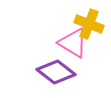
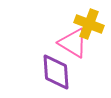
purple diamond: rotated 48 degrees clockwise
